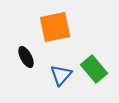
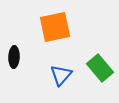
black ellipse: moved 12 px left; rotated 30 degrees clockwise
green rectangle: moved 6 px right, 1 px up
